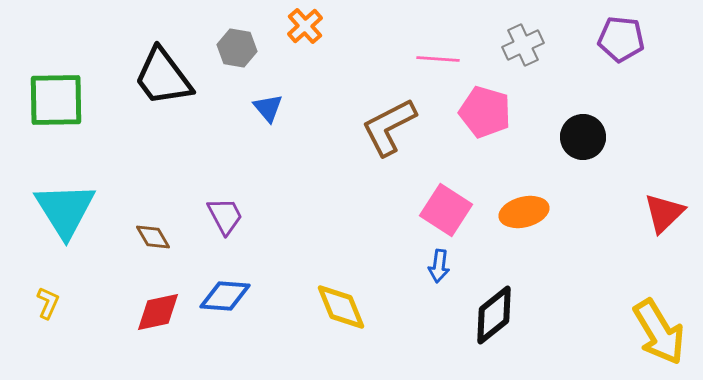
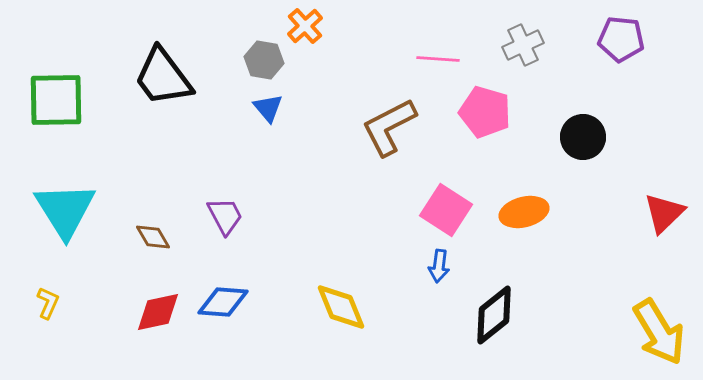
gray hexagon: moved 27 px right, 12 px down
blue diamond: moved 2 px left, 6 px down
